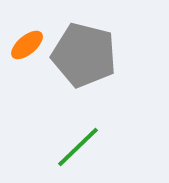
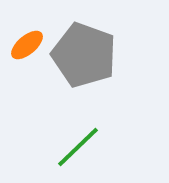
gray pentagon: rotated 6 degrees clockwise
